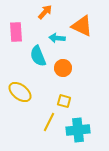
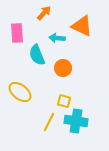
orange arrow: moved 1 px left, 1 px down
pink rectangle: moved 1 px right, 1 px down
cyan semicircle: moved 1 px left, 1 px up
cyan cross: moved 2 px left, 9 px up; rotated 15 degrees clockwise
